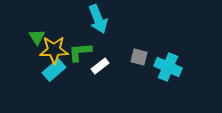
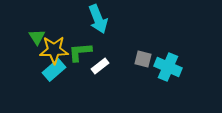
gray square: moved 4 px right, 2 px down
